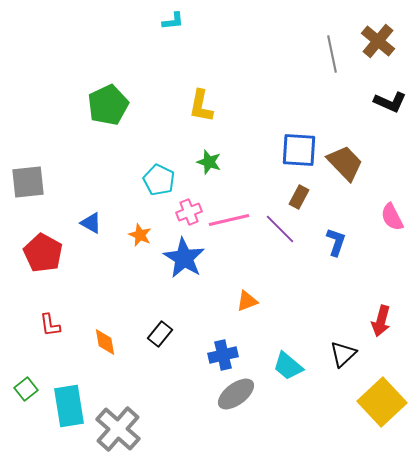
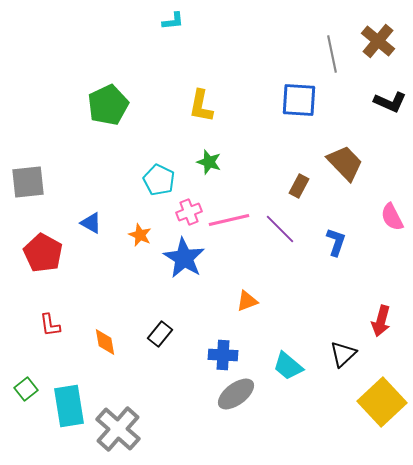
blue square: moved 50 px up
brown rectangle: moved 11 px up
blue cross: rotated 16 degrees clockwise
